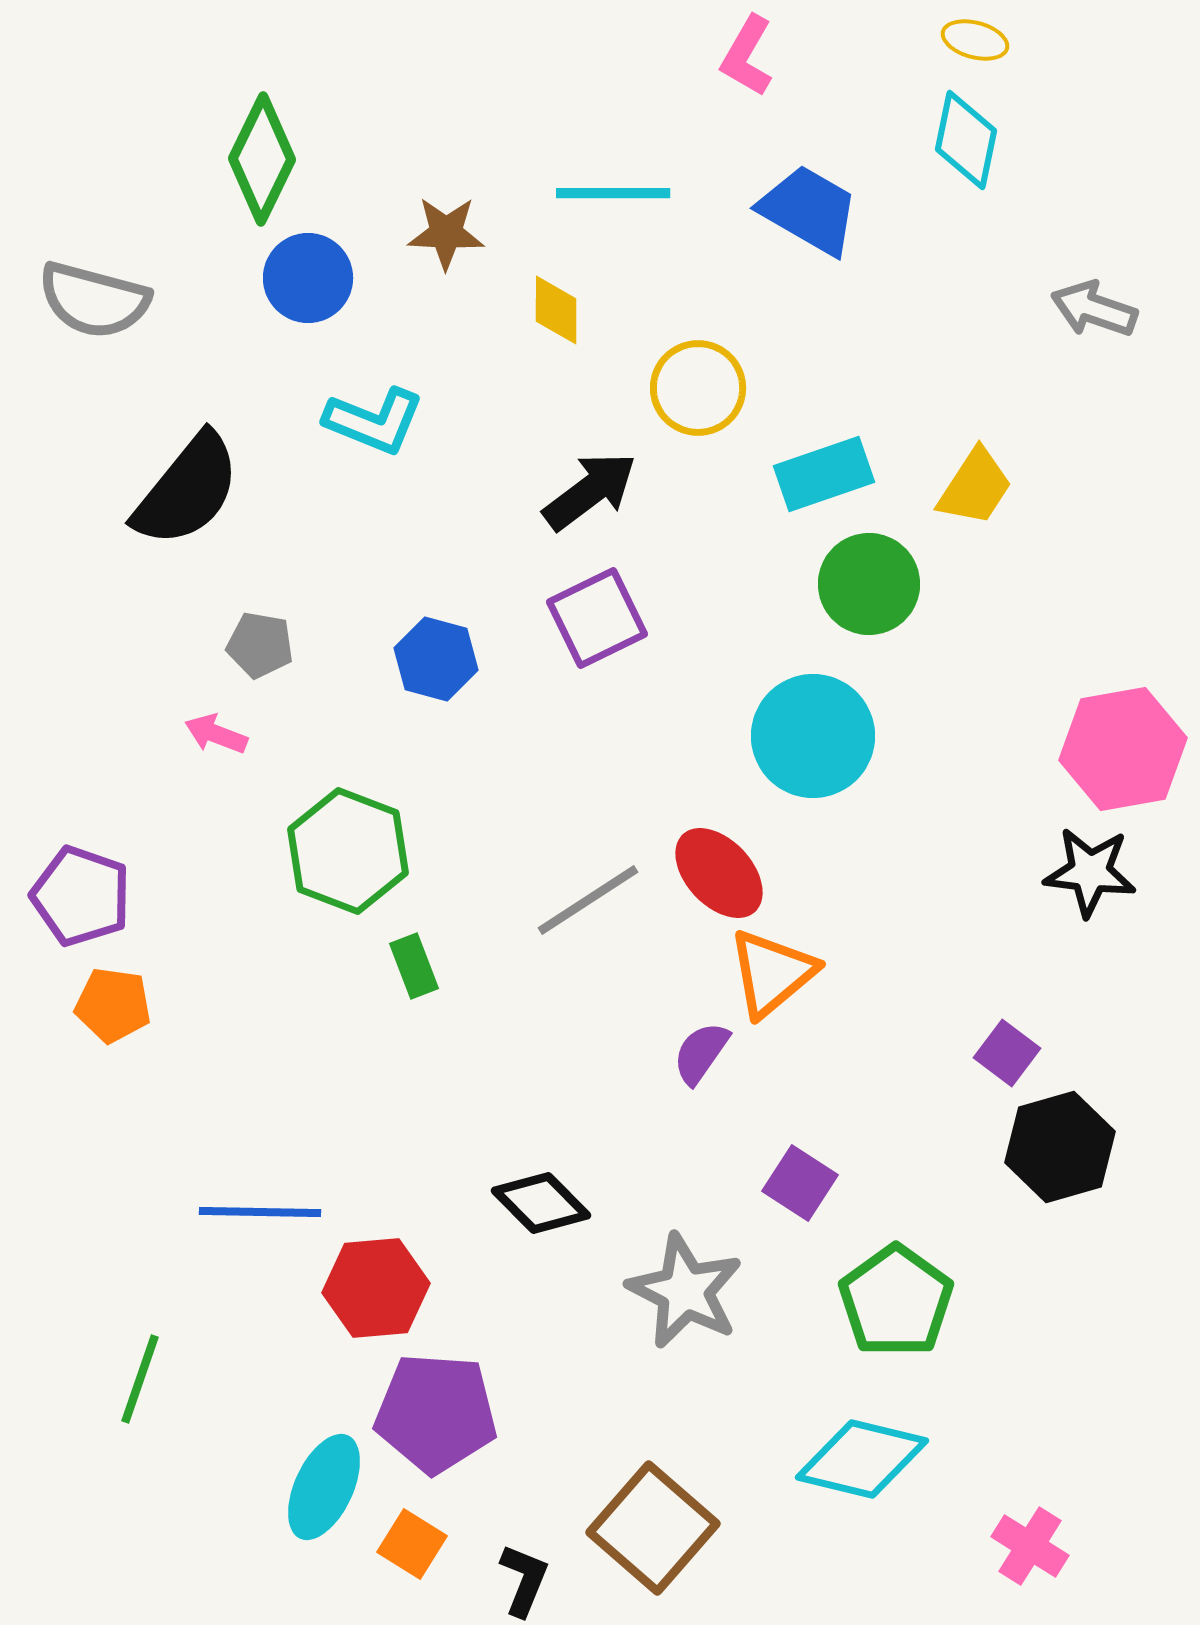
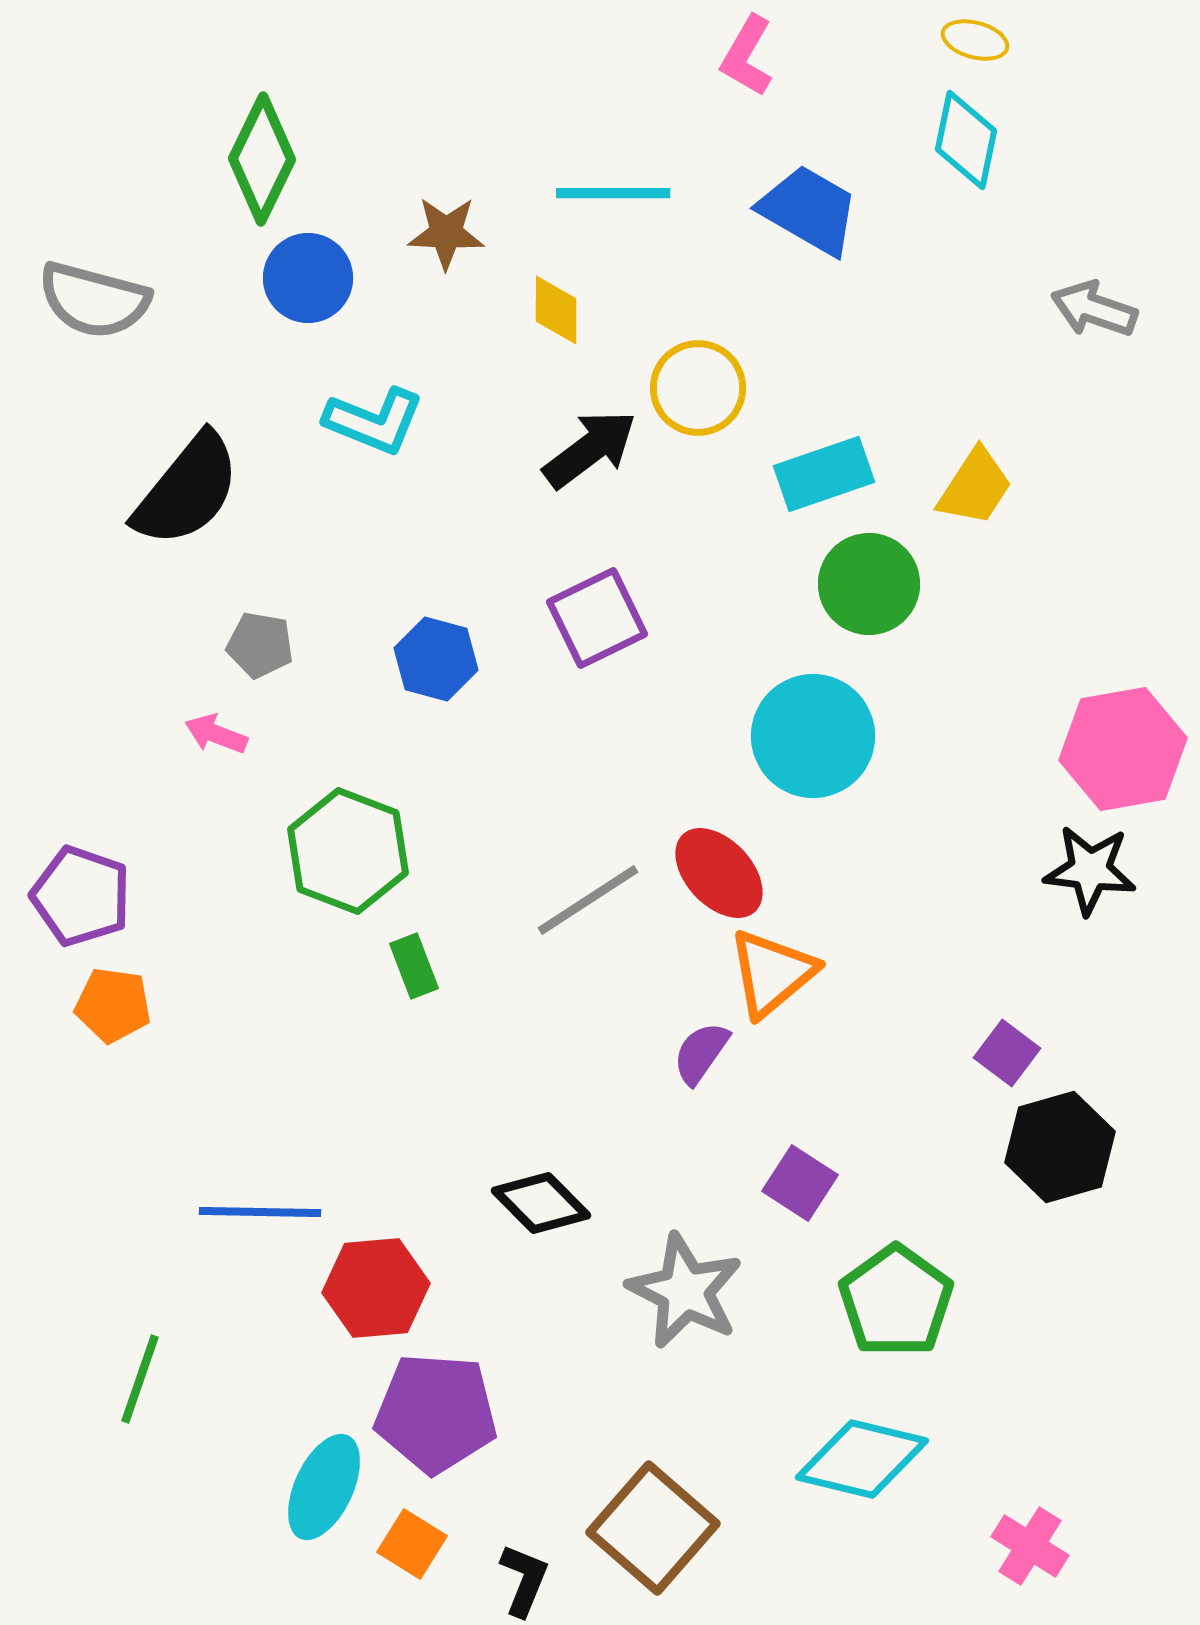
black arrow at (590, 491): moved 42 px up
black star at (1090, 872): moved 2 px up
